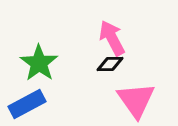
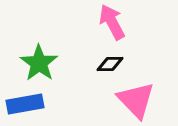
pink arrow: moved 16 px up
pink triangle: rotated 9 degrees counterclockwise
blue rectangle: moved 2 px left; rotated 18 degrees clockwise
